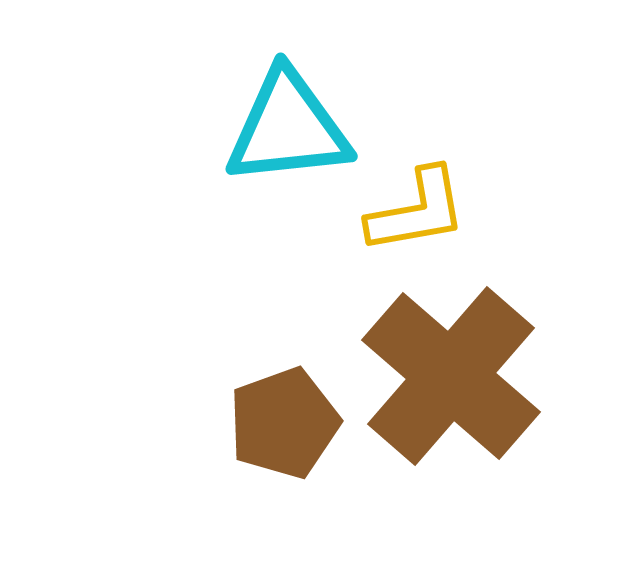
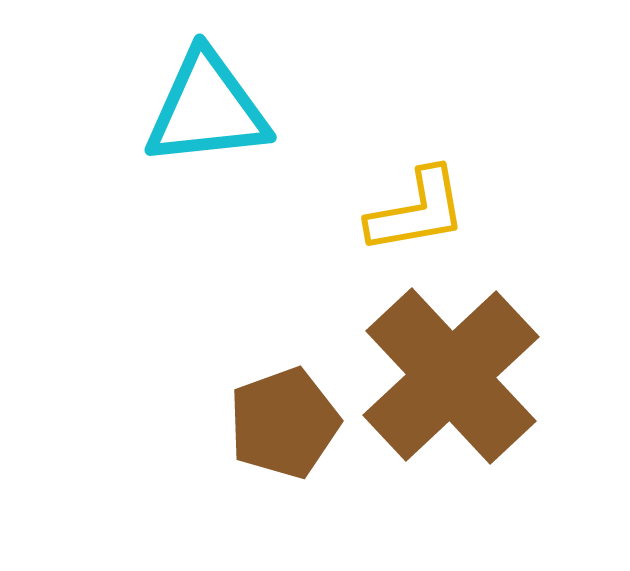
cyan triangle: moved 81 px left, 19 px up
brown cross: rotated 6 degrees clockwise
